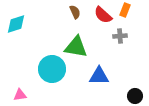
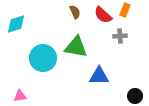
cyan circle: moved 9 px left, 11 px up
pink triangle: moved 1 px down
